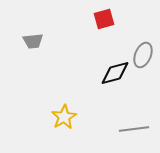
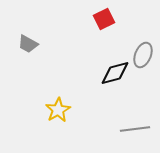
red square: rotated 10 degrees counterclockwise
gray trapezoid: moved 5 px left, 3 px down; rotated 35 degrees clockwise
yellow star: moved 6 px left, 7 px up
gray line: moved 1 px right
